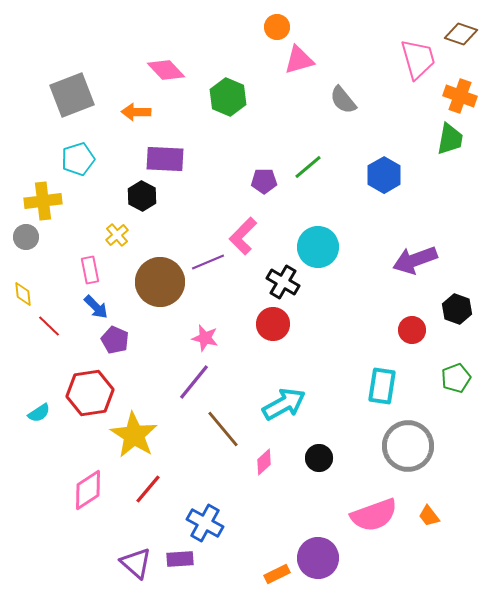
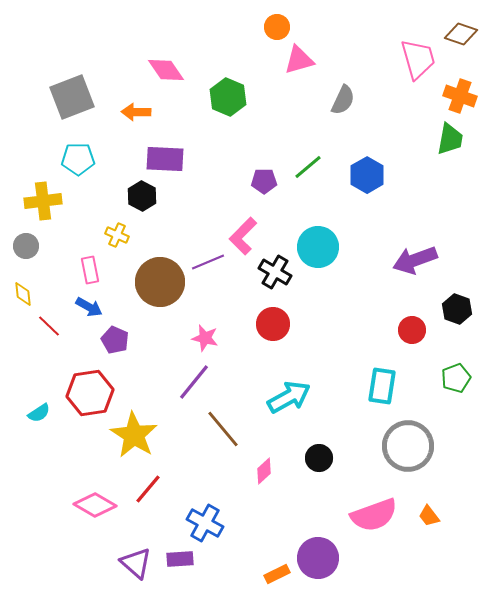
pink diamond at (166, 70): rotated 9 degrees clockwise
gray square at (72, 95): moved 2 px down
gray semicircle at (343, 100): rotated 116 degrees counterclockwise
cyan pentagon at (78, 159): rotated 16 degrees clockwise
blue hexagon at (384, 175): moved 17 px left
yellow cross at (117, 235): rotated 25 degrees counterclockwise
gray circle at (26, 237): moved 9 px down
black cross at (283, 282): moved 8 px left, 10 px up
blue arrow at (96, 307): moved 7 px left; rotated 16 degrees counterclockwise
cyan arrow at (284, 404): moved 5 px right, 7 px up
pink diamond at (264, 462): moved 9 px down
pink diamond at (88, 490): moved 7 px right, 15 px down; rotated 63 degrees clockwise
